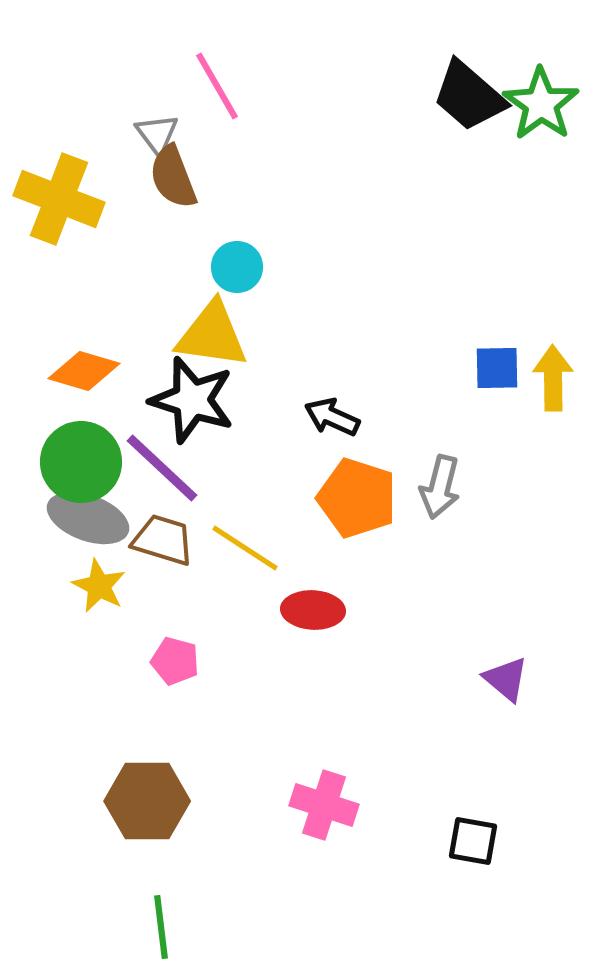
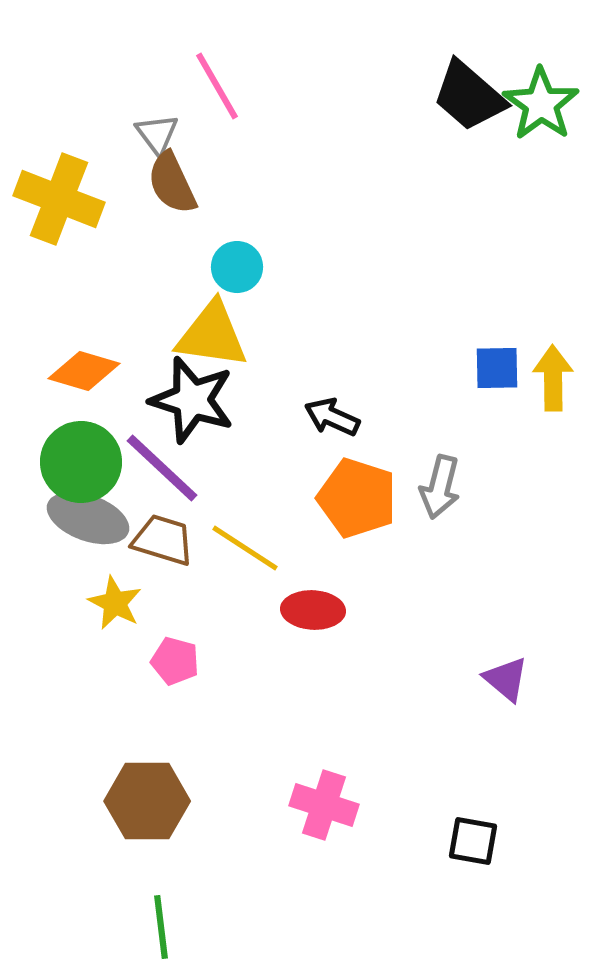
brown semicircle: moved 1 px left, 6 px down; rotated 4 degrees counterclockwise
yellow star: moved 16 px right, 17 px down
